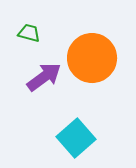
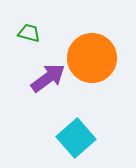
purple arrow: moved 4 px right, 1 px down
